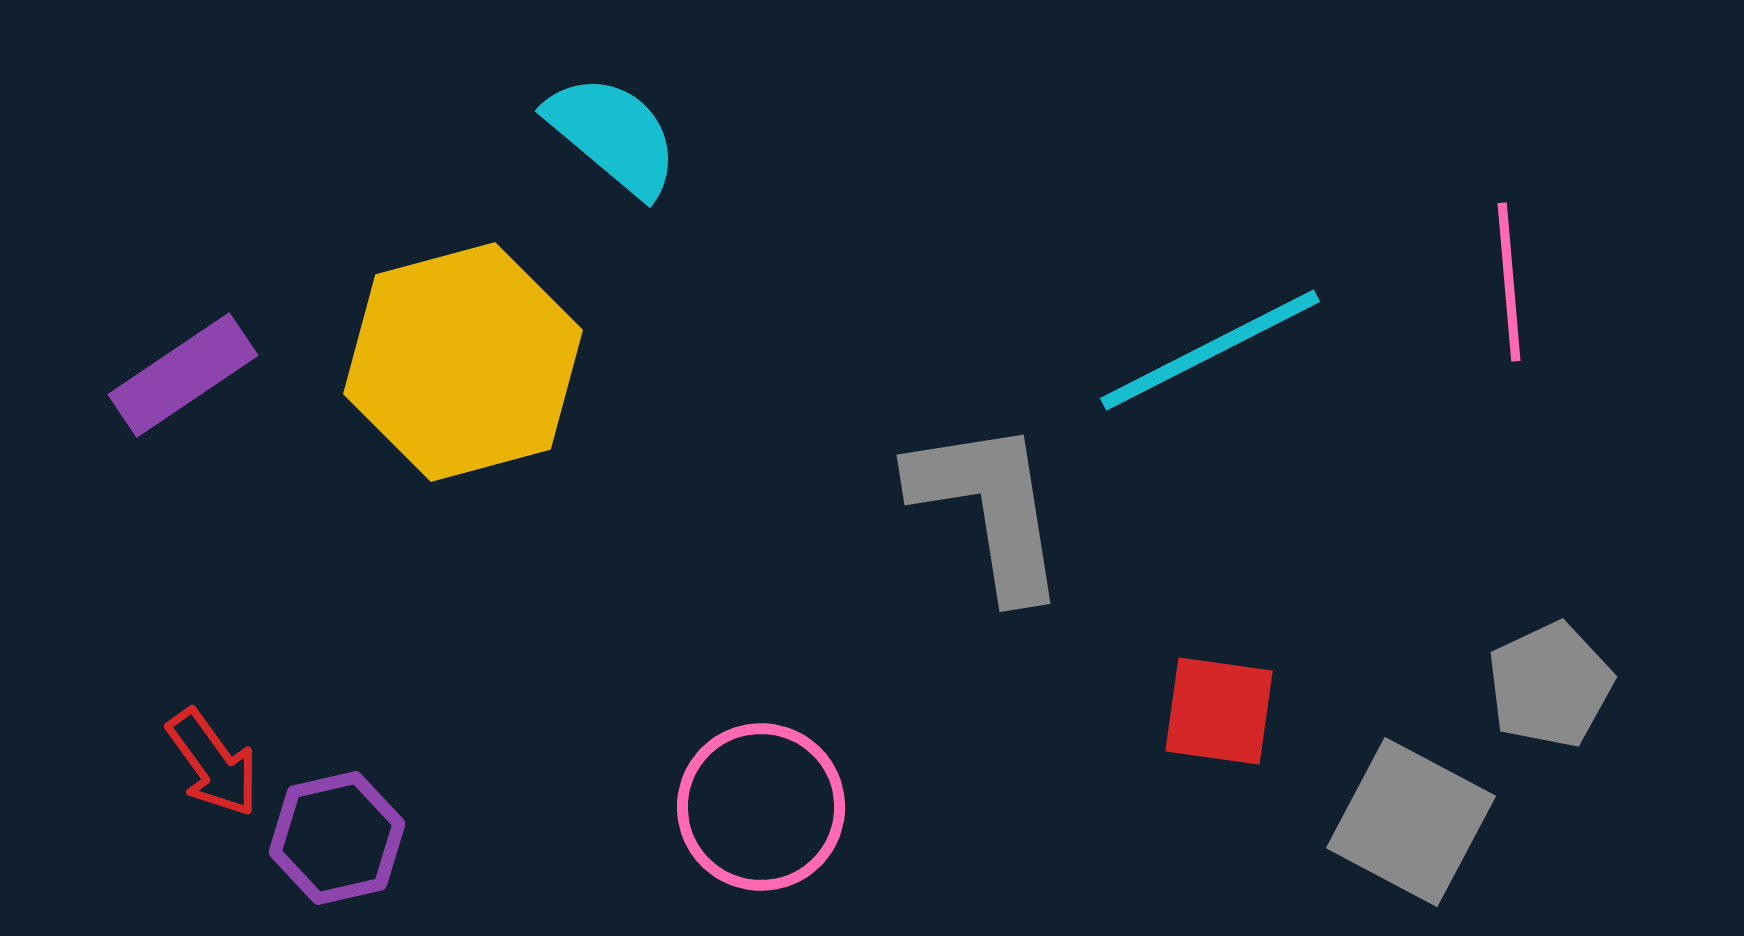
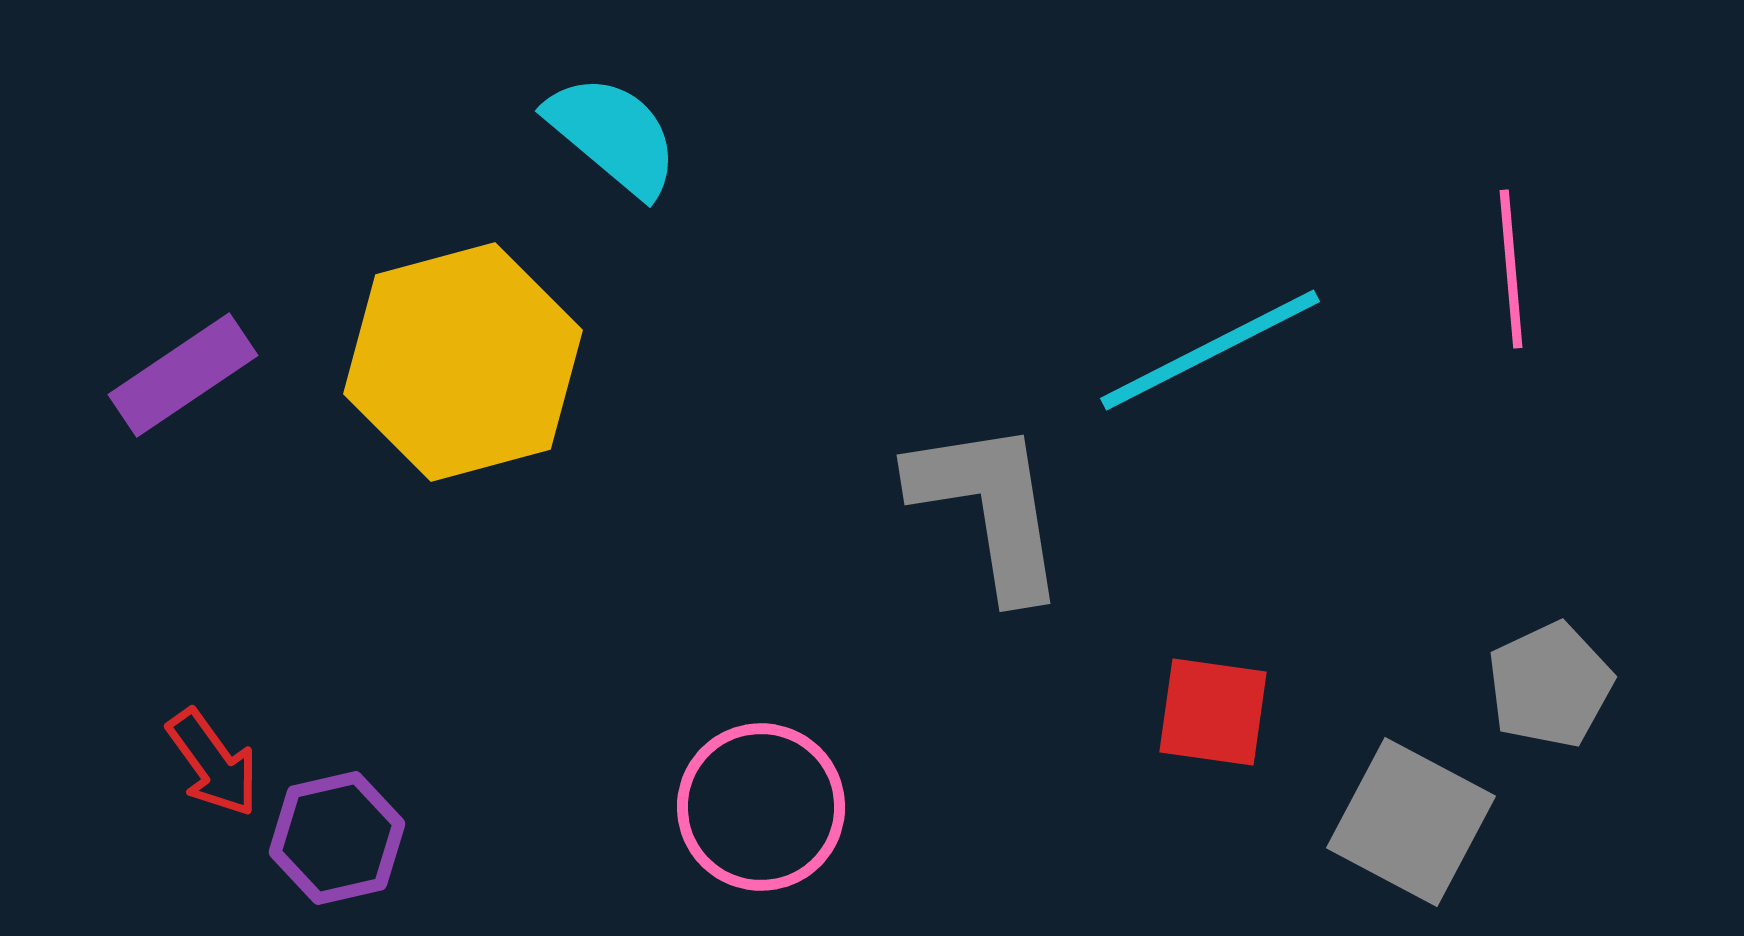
pink line: moved 2 px right, 13 px up
red square: moved 6 px left, 1 px down
